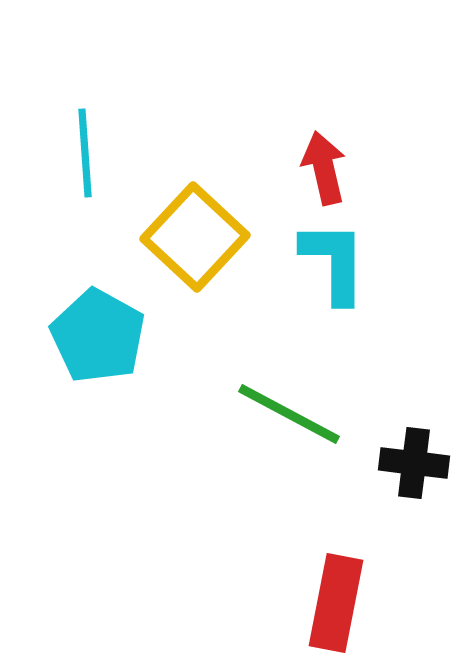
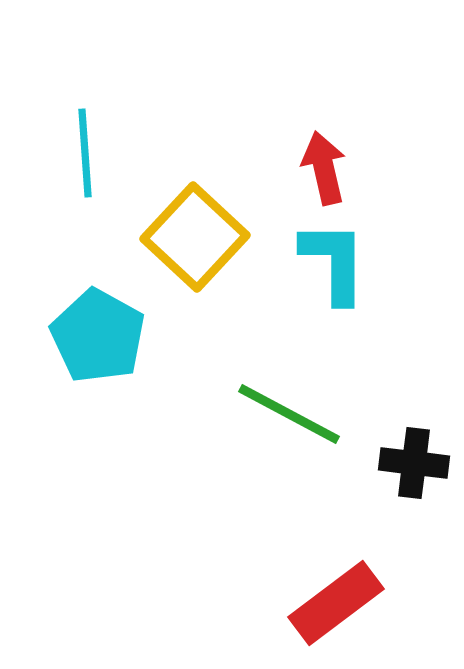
red rectangle: rotated 42 degrees clockwise
